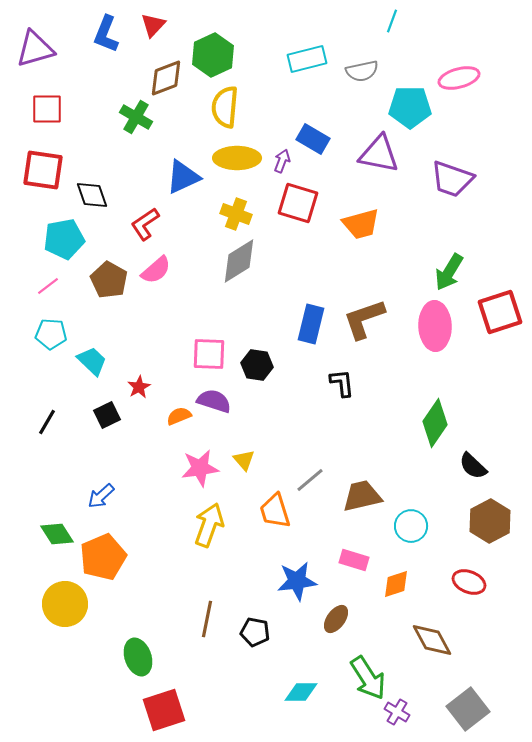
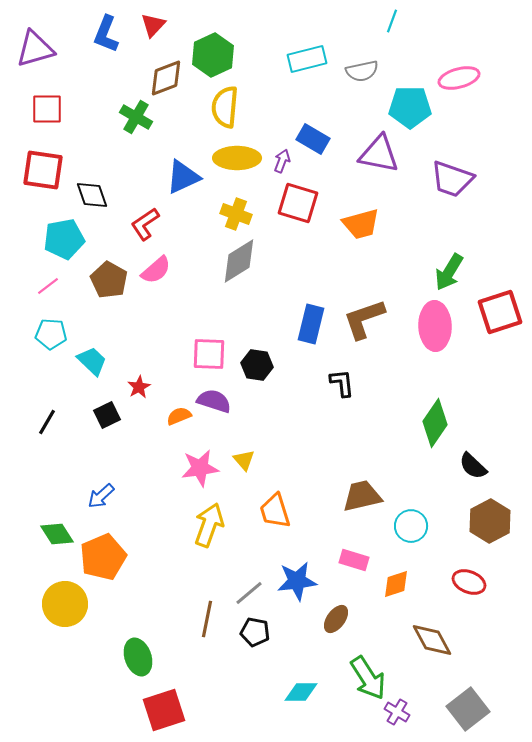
gray line at (310, 480): moved 61 px left, 113 px down
